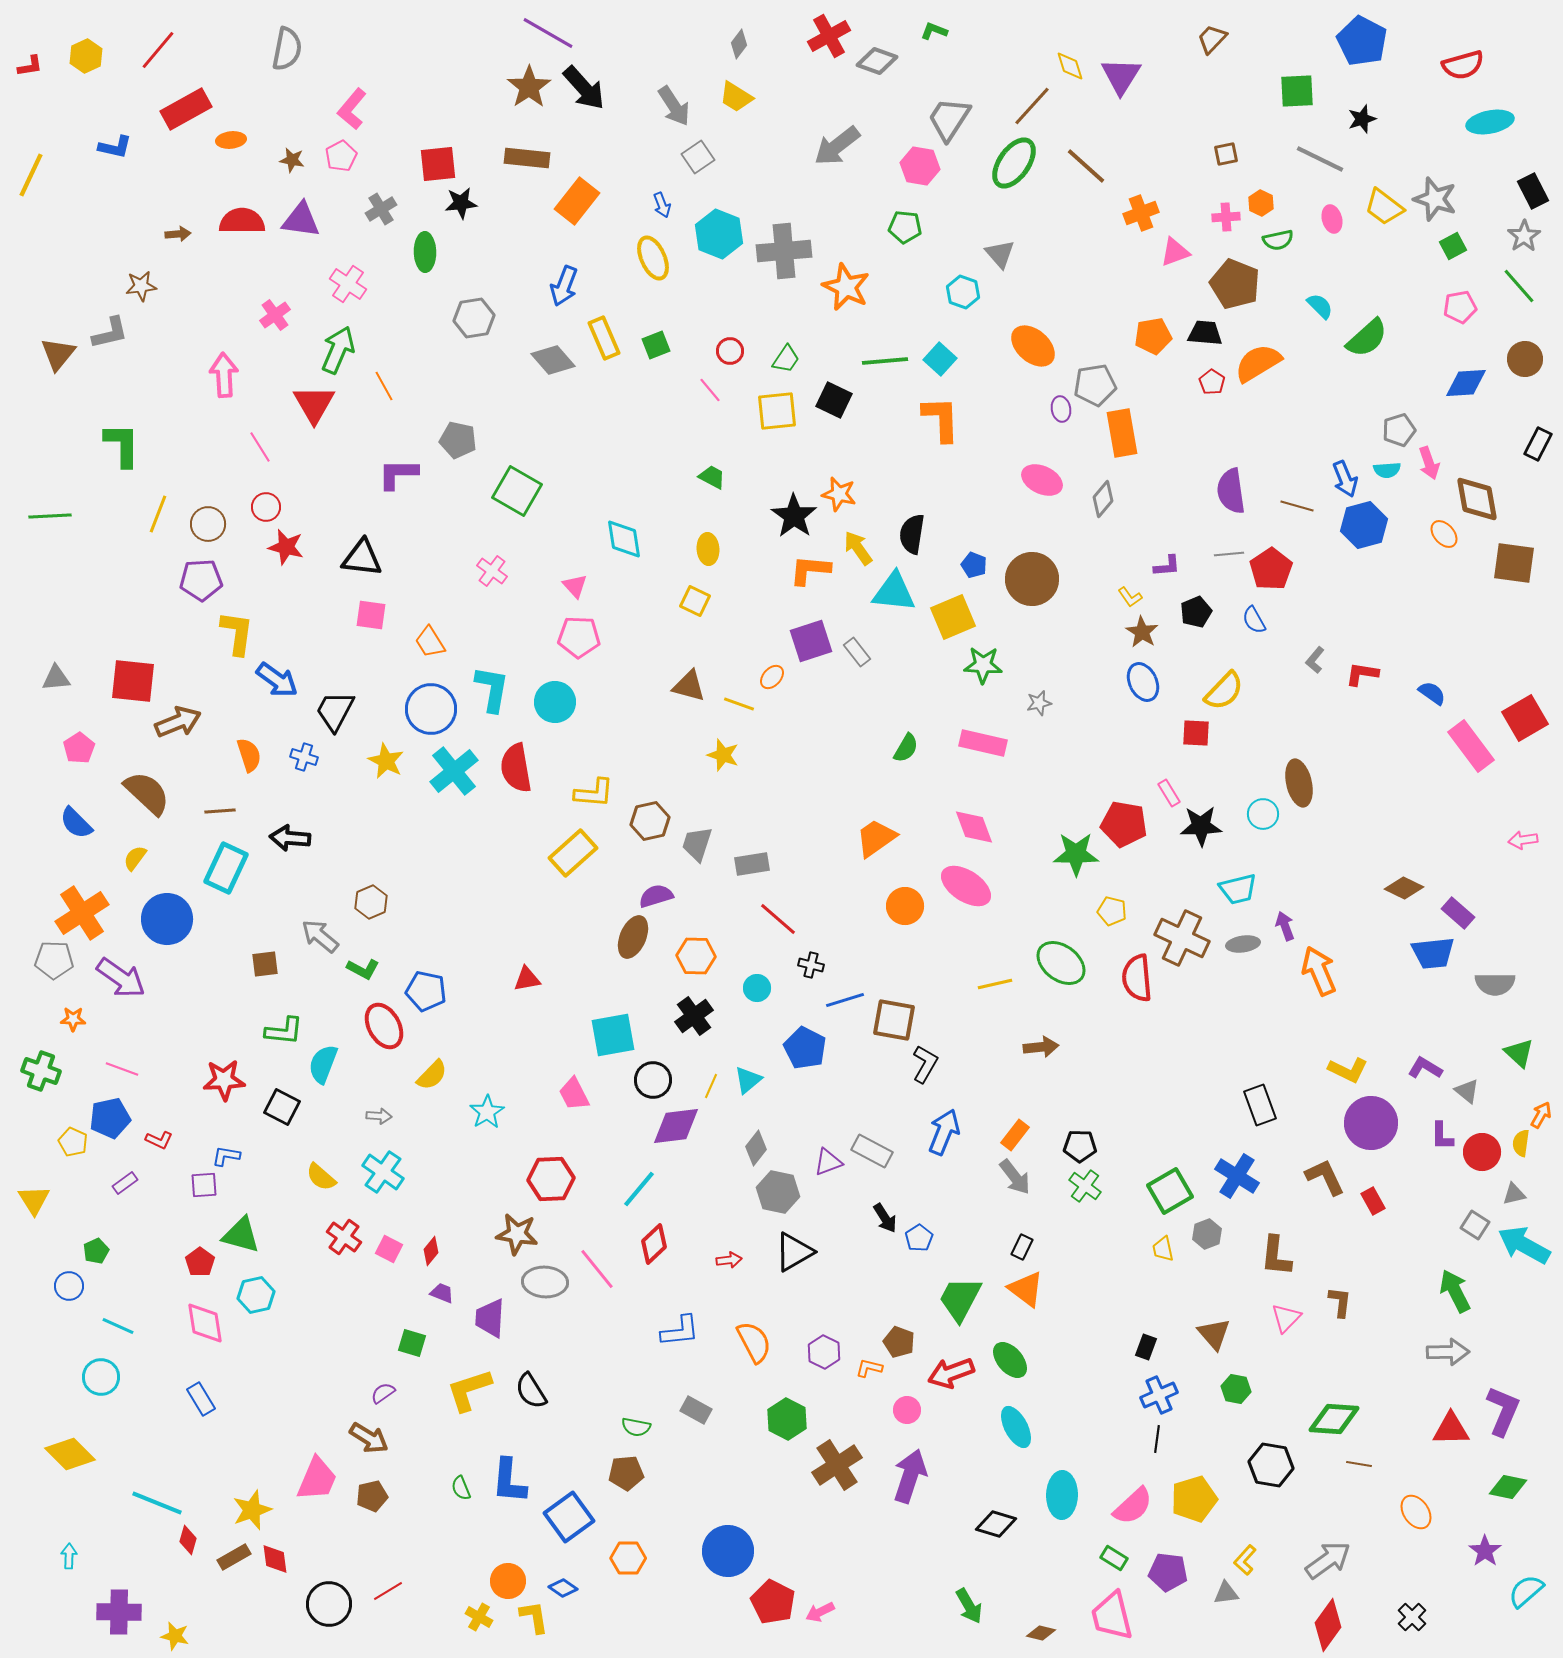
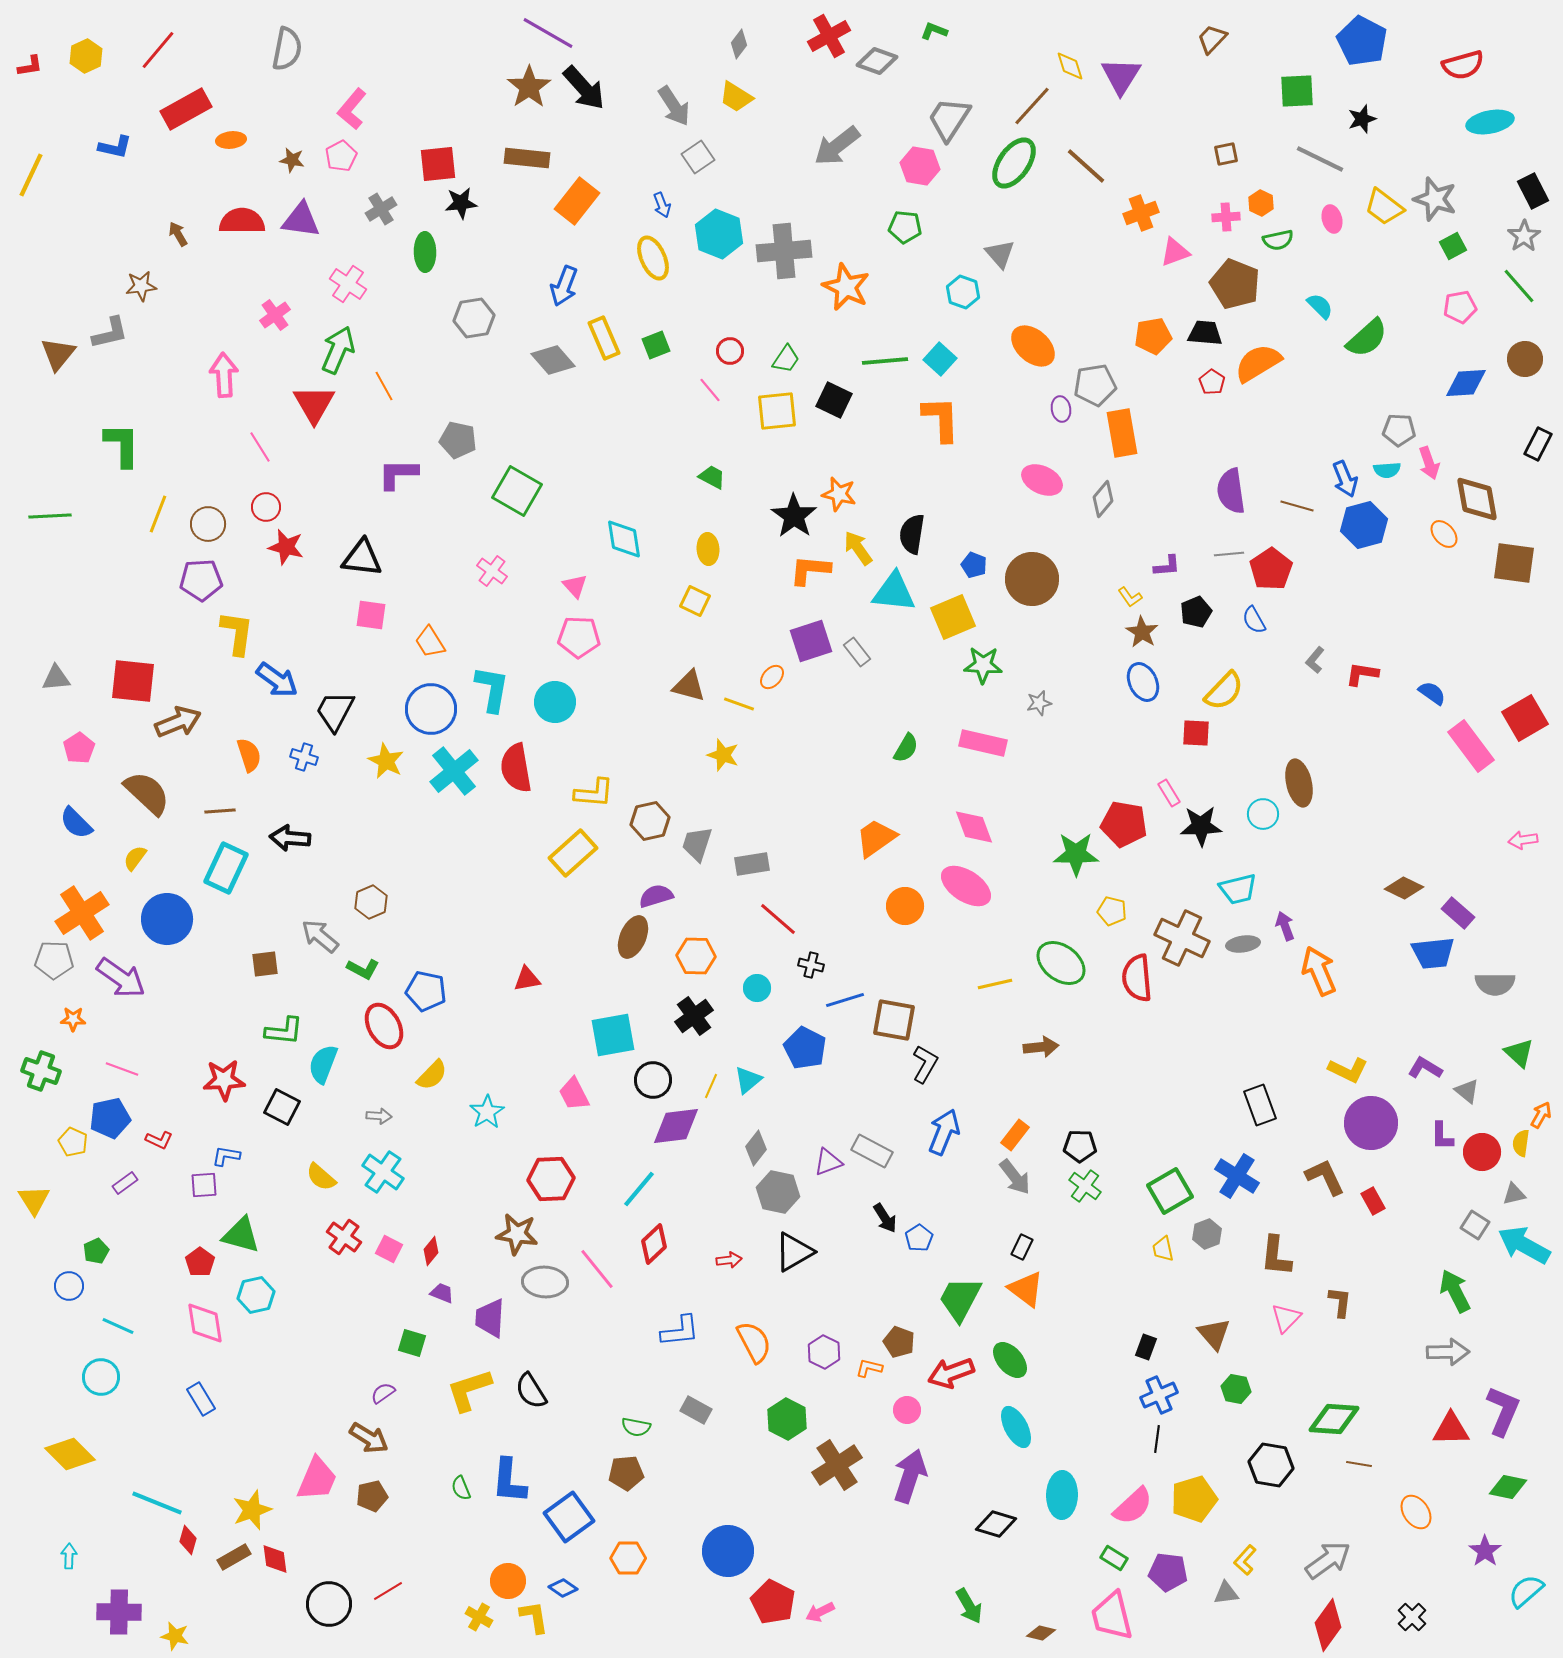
brown arrow at (178, 234): rotated 115 degrees counterclockwise
gray pentagon at (1399, 430): rotated 20 degrees clockwise
